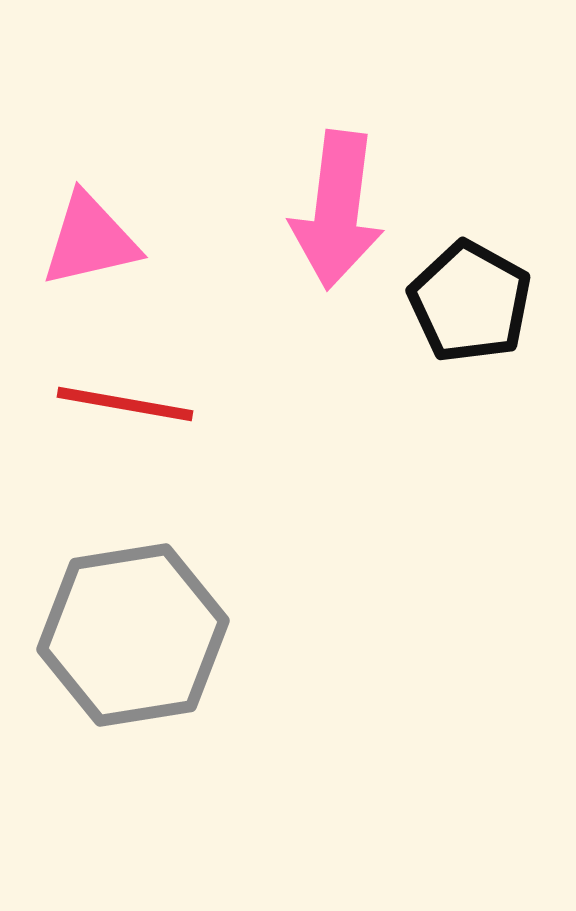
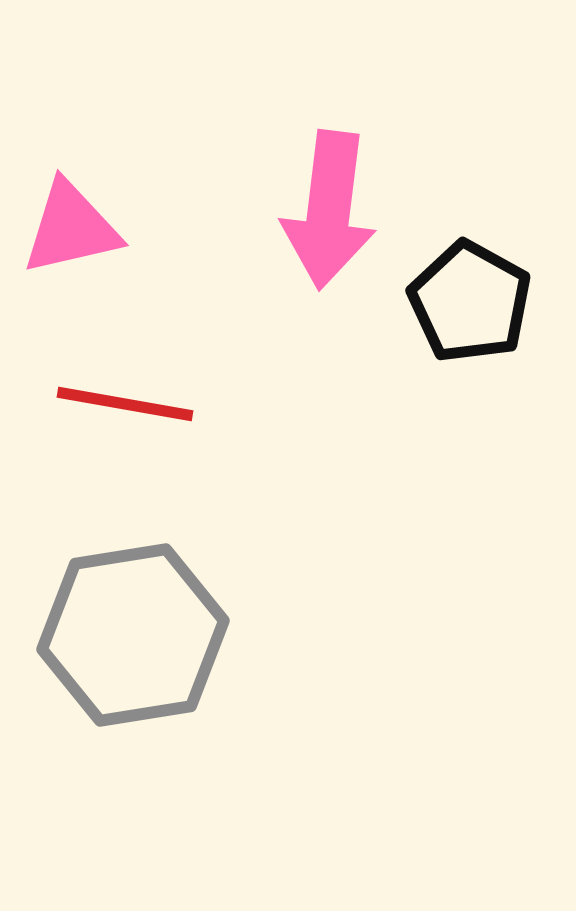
pink arrow: moved 8 px left
pink triangle: moved 19 px left, 12 px up
